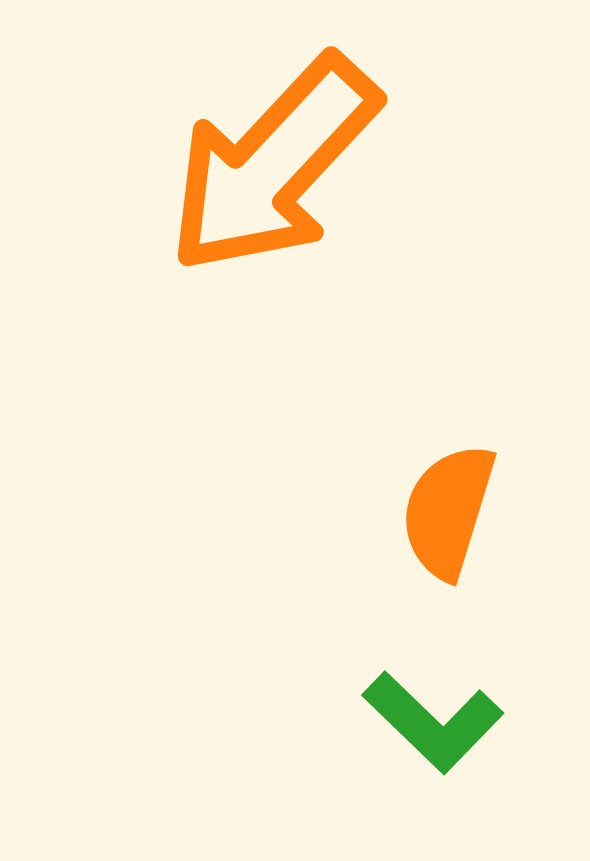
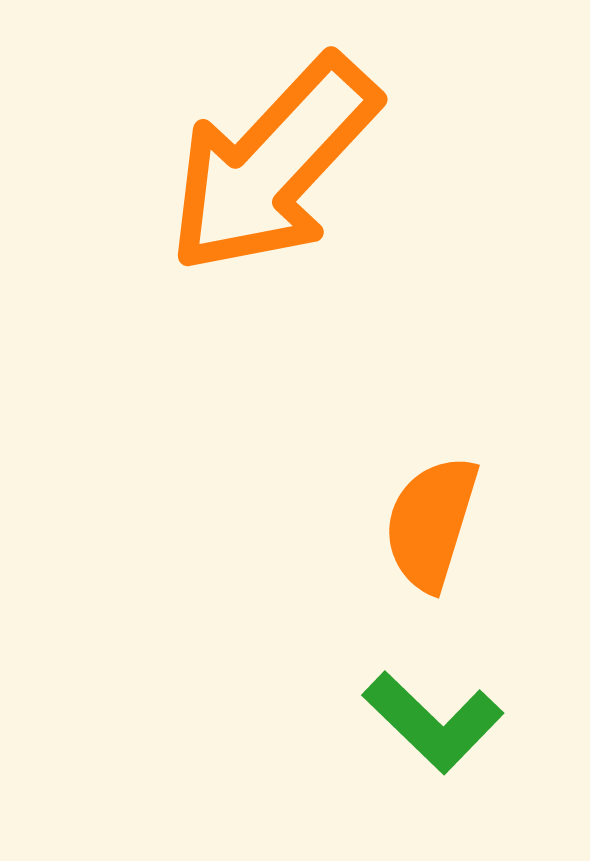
orange semicircle: moved 17 px left, 12 px down
